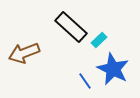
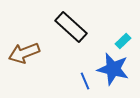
cyan rectangle: moved 24 px right, 1 px down
blue star: rotated 12 degrees counterclockwise
blue line: rotated 12 degrees clockwise
